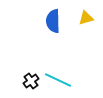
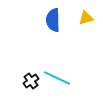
blue semicircle: moved 1 px up
cyan line: moved 1 px left, 2 px up
